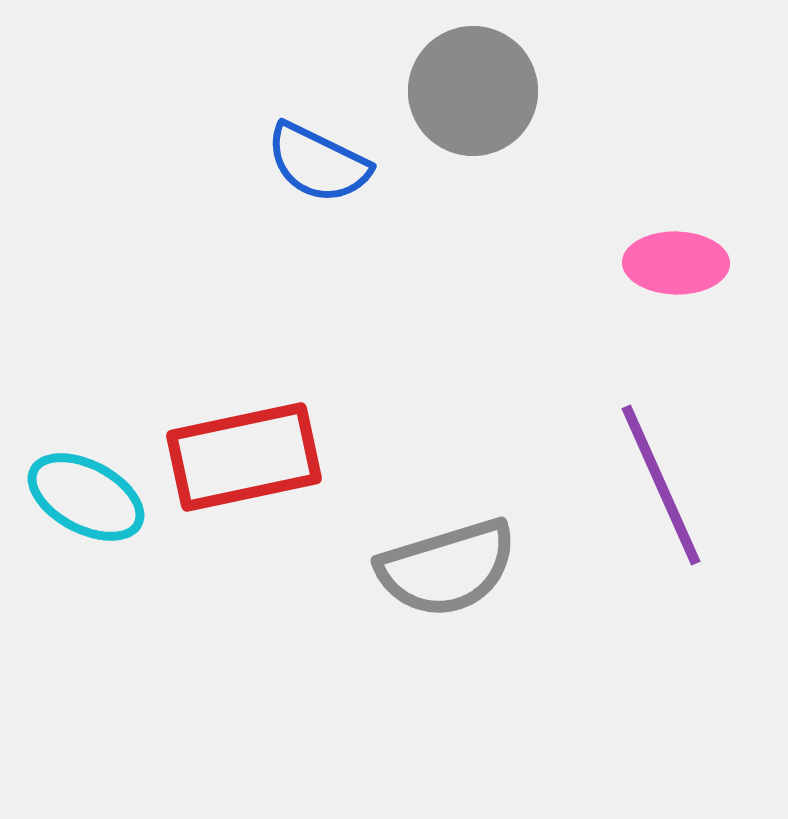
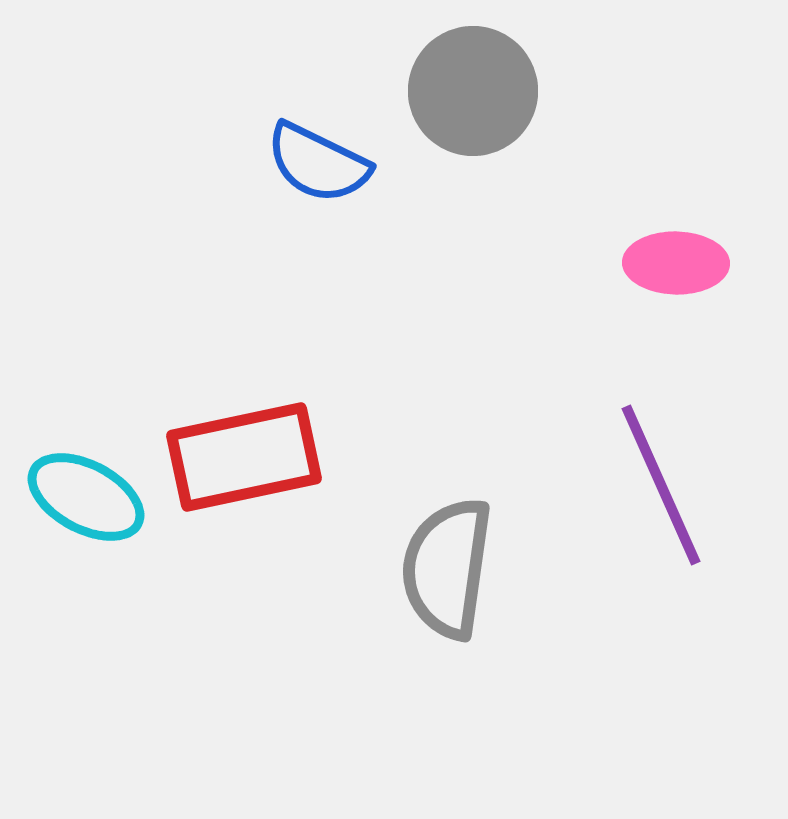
gray semicircle: rotated 115 degrees clockwise
